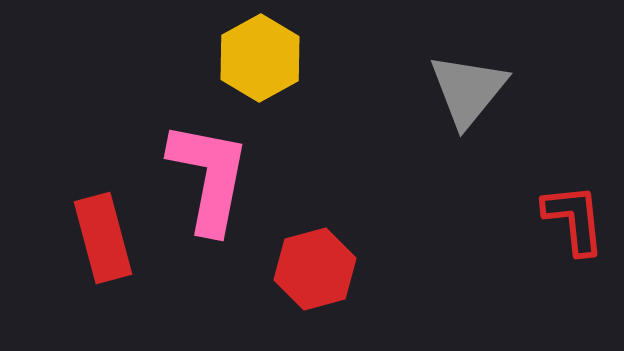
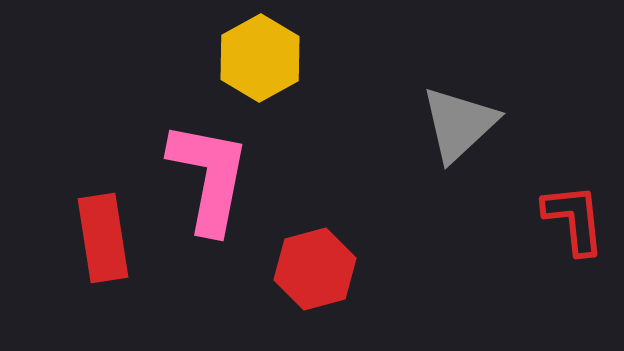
gray triangle: moved 9 px left, 34 px down; rotated 8 degrees clockwise
red rectangle: rotated 6 degrees clockwise
